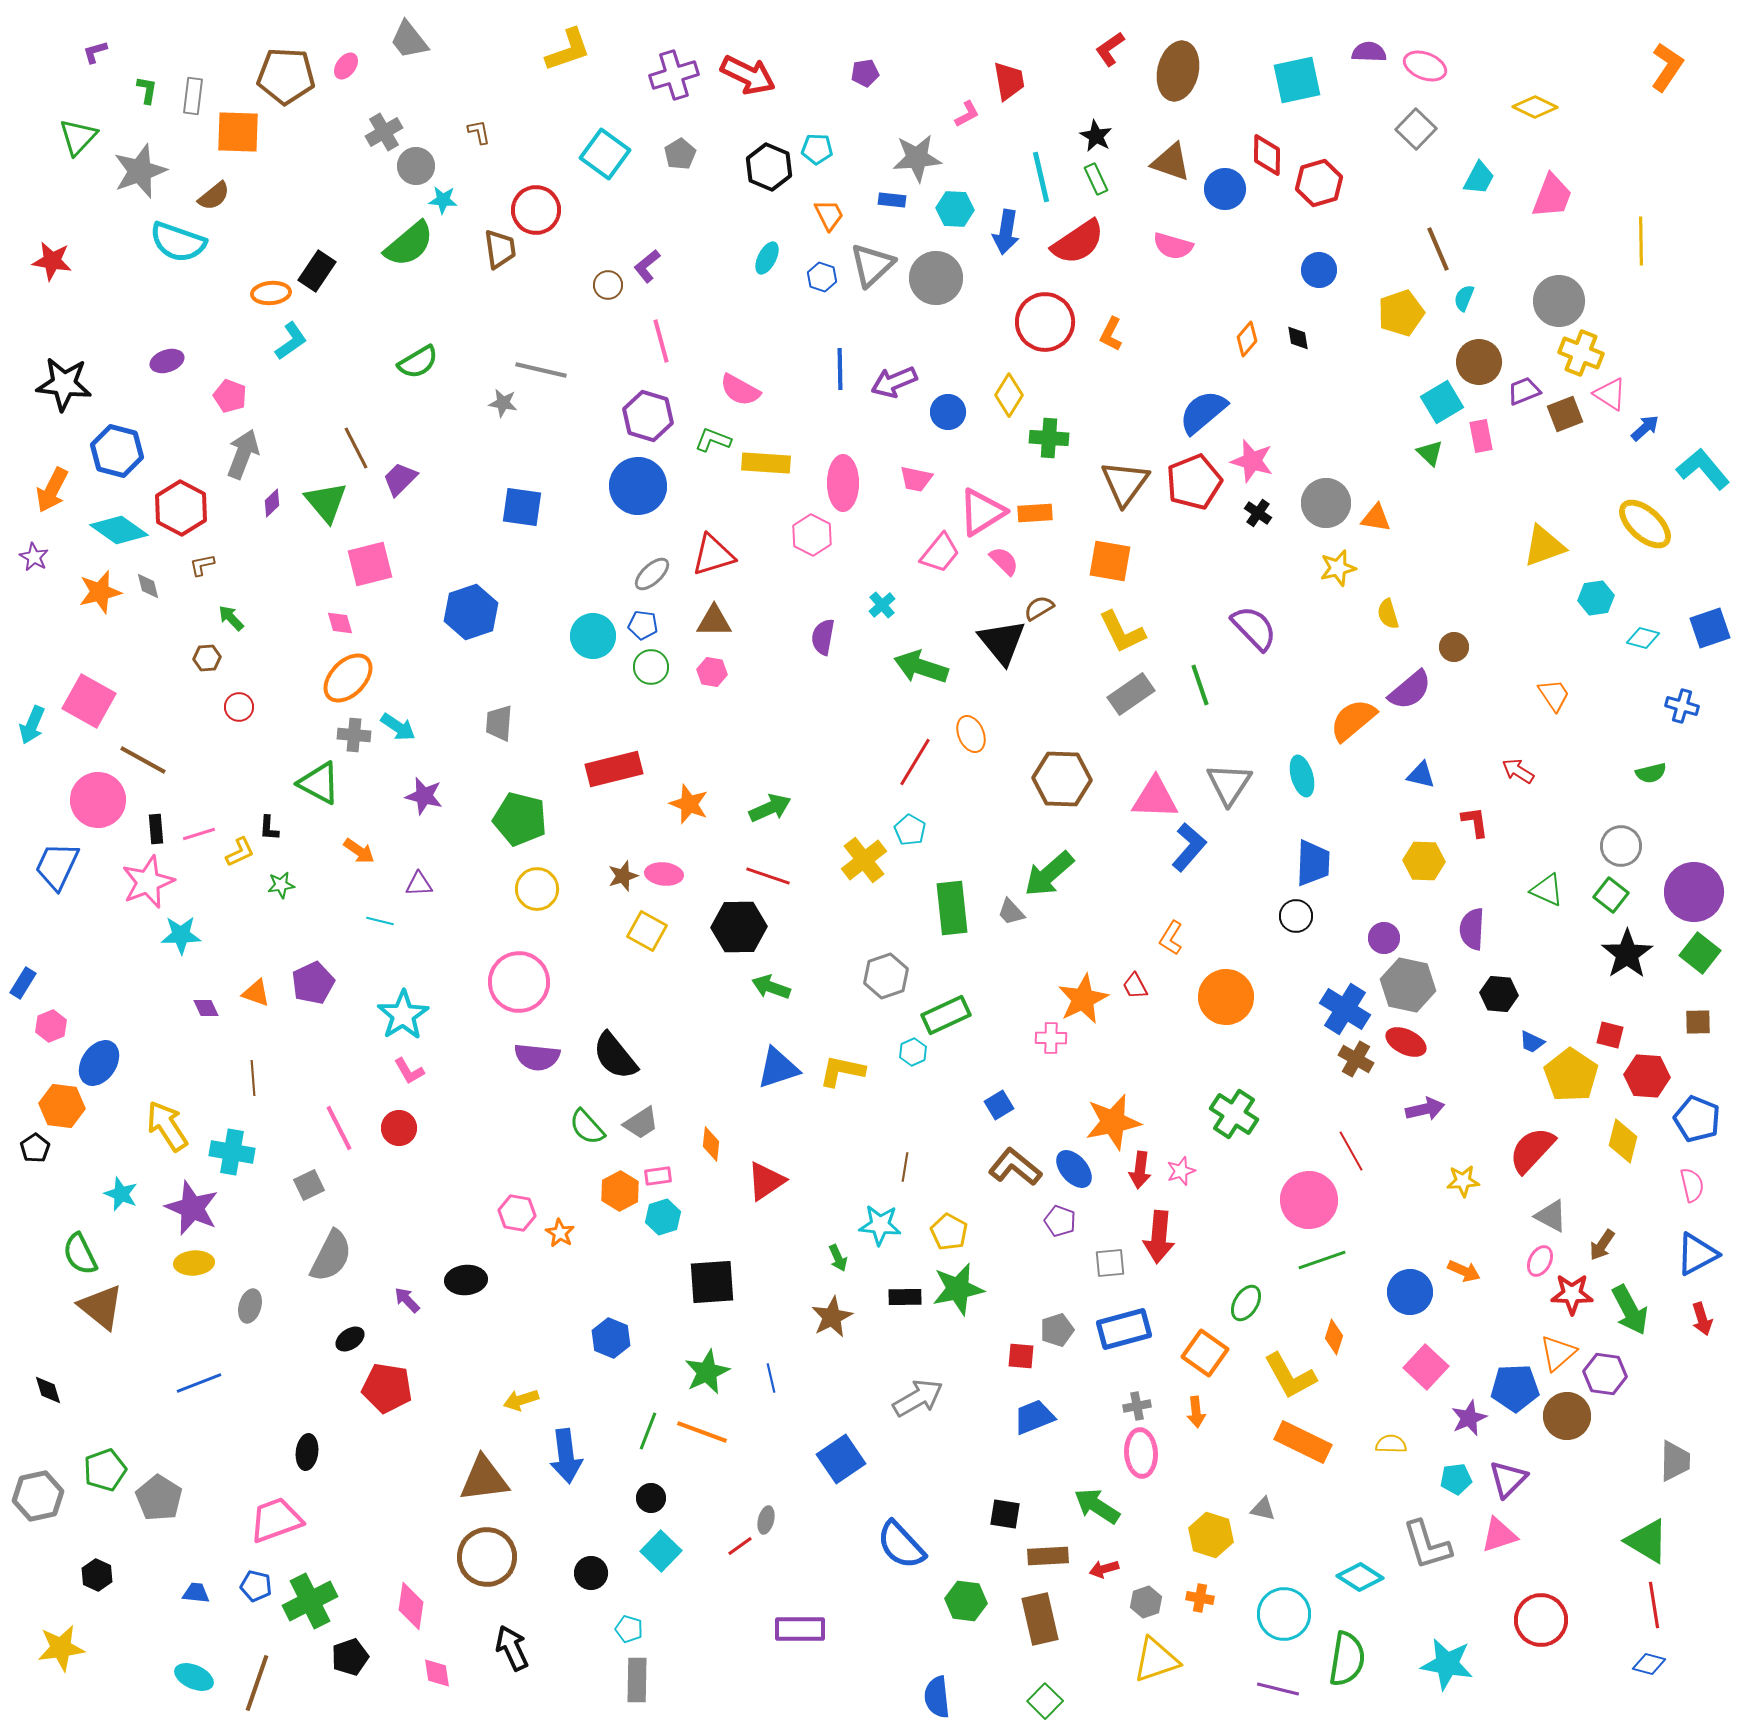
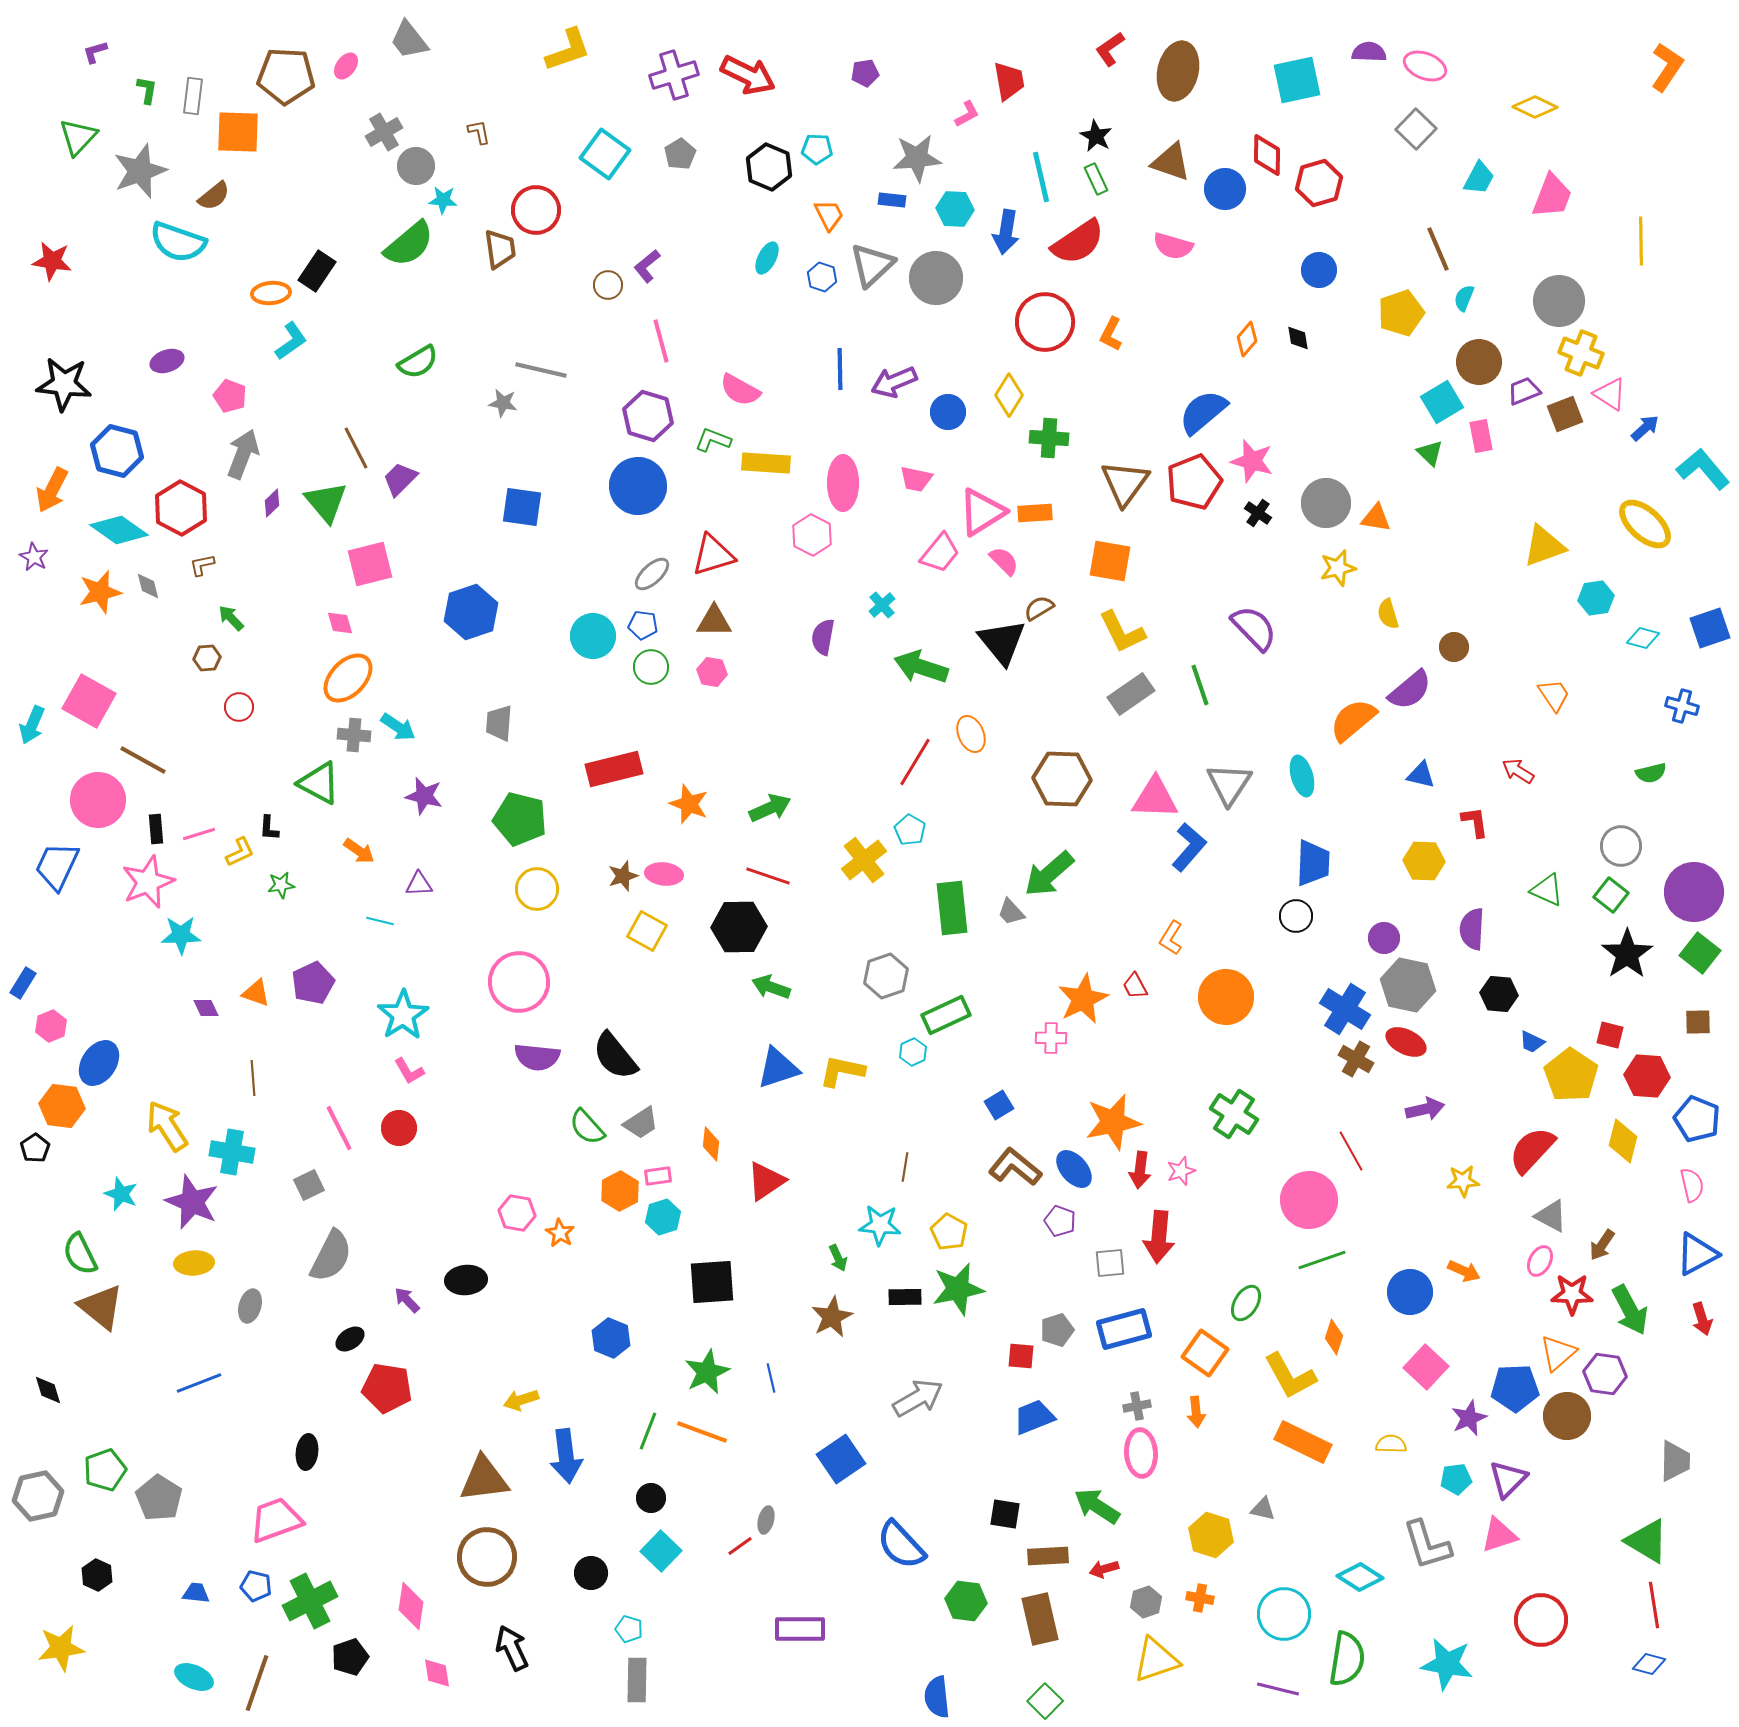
purple star at (192, 1208): moved 6 px up
